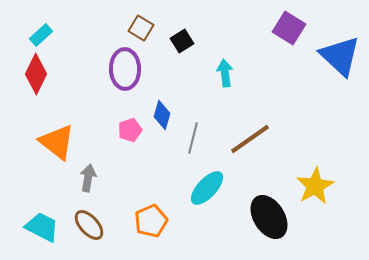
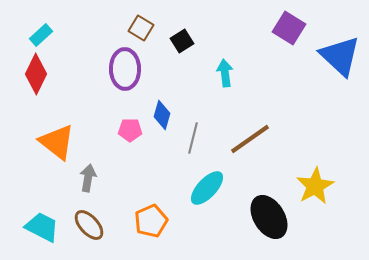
pink pentagon: rotated 20 degrees clockwise
